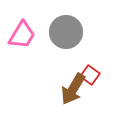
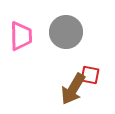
pink trapezoid: moved 1 px left, 1 px down; rotated 32 degrees counterclockwise
red square: rotated 24 degrees counterclockwise
